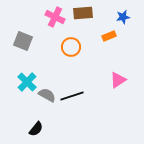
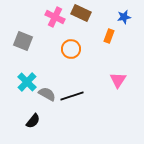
brown rectangle: moved 2 px left; rotated 30 degrees clockwise
blue star: moved 1 px right
orange rectangle: rotated 48 degrees counterclockwise
orange circle: moved 2 px down
pink triangle: rotated 24 degrees counterclockwise
gray semicircle: moved 1 px up
black semicircle: moved 3 px left, 8 px up
